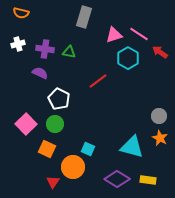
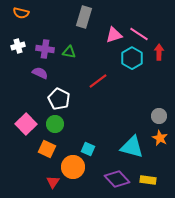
white cross: moved 2 px down
red arrow: moved 1 px left; rotated 56 degrees clockwise
cyan hexagon: moved 4 px right
purple diamond: rotated 15 degrees clockwise
